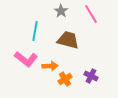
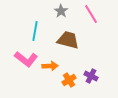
orange cross: moved 4 px right, 1 px down
